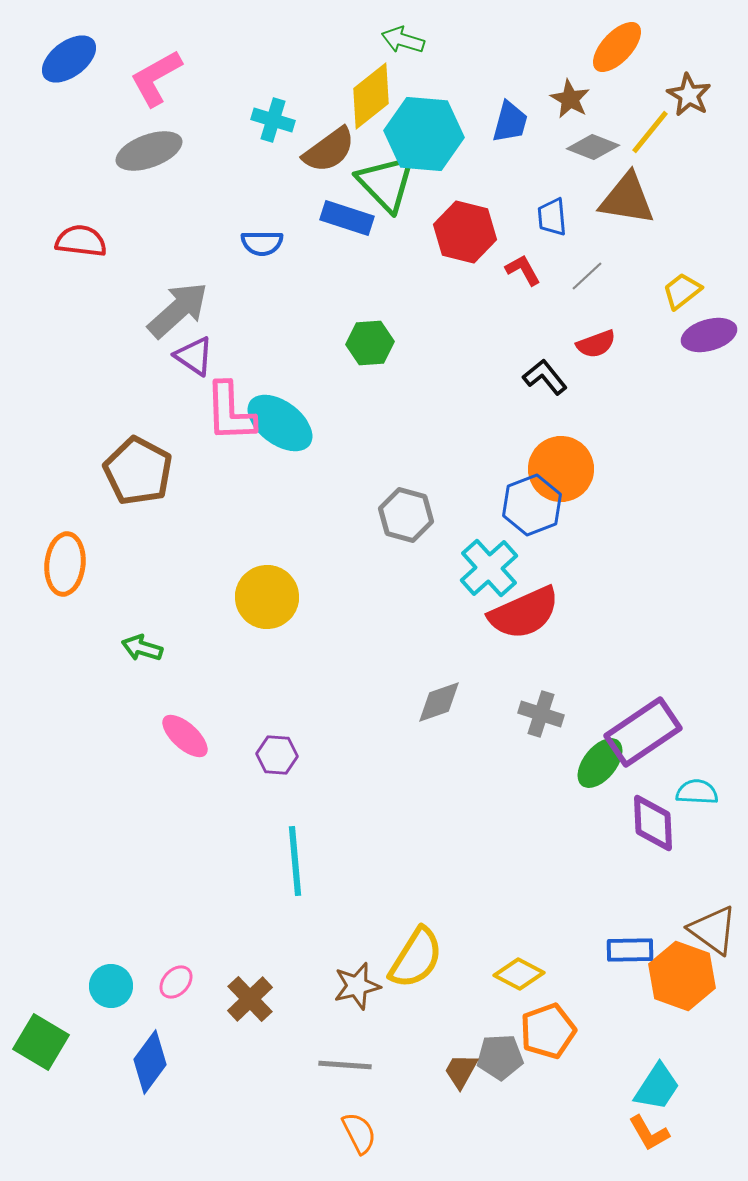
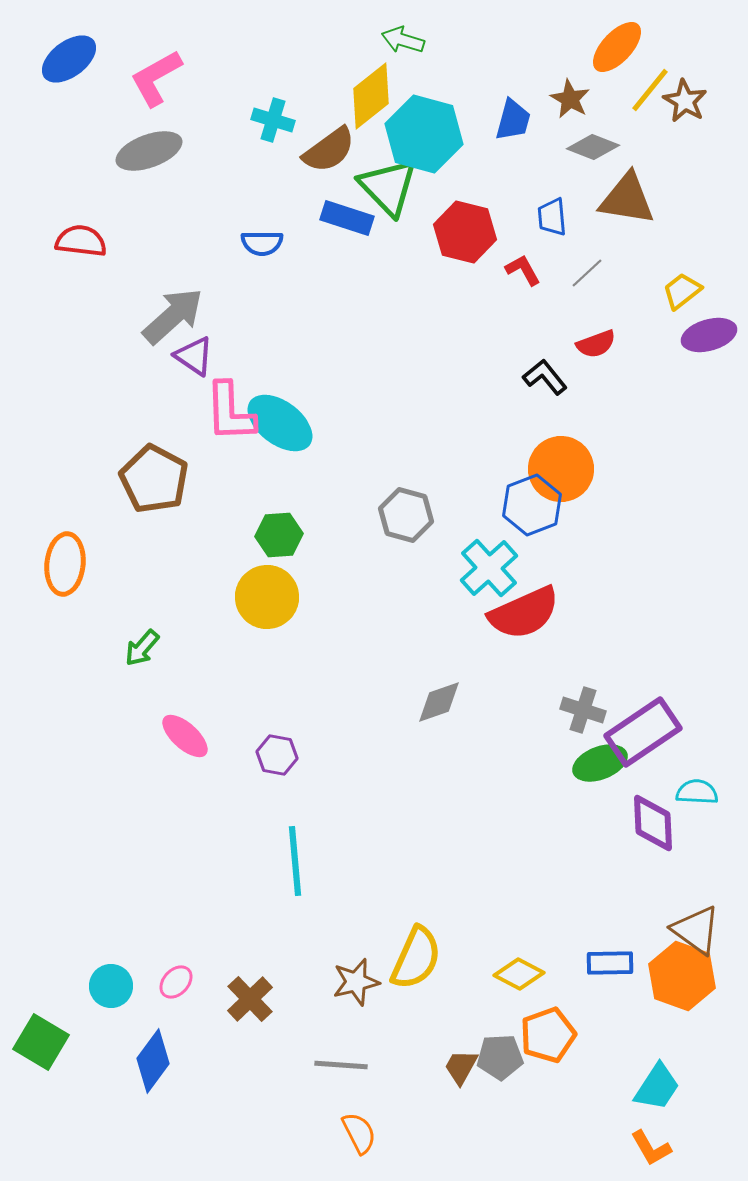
brown star at (689, 95): moved 4 px left, 6 px down
blue trapezoid at (510, 122): moved 3 px right, 2 px up
yellow line at (650, 132): moved 42 px up
cyan hexagon at (424, 134): rotated 10 degrees clockwise
green triangle at (386, 183): moved 2 px right, 4 px down
gray line at (587, 276): moved 3 px up
gray arrow at (178, 310): moved 5 px left, 6 px down
green hexagon at (370, 343): moved 91 px left, 192 px down
brown pentagon at (138, 471): moved 16 px right, 8 px down
green arrow at (142, 648): rotated 66 degrees counterclockwise
gray cross at (541, 714): moved 42 px right, 4 px up
purple hexagon at (277, 755): rotated 6 degrees clockwise
green ellipse at (600, 763): rotated 30 degrees clockwise
brown triangle at (713, 930): moved 17 px left
blue rectangle at (630, 950): moved 20 px left, 13 px down
yellow semicircle at (416, 958): rotated 8 degrees counterclockwise
brown star at (357, 986): moved 1 px left, 4 px up
orange pentagon at (548, 1031): moved 4 px down
blue diamond at (150, 1062): moved 3 px right, 1 px up
gray line at (345, 1065): moved 4 px left
brown trapezoid at (461, 1071): moved 4 px up
orange L-shape at (649, 1133): moved 2 px right, 15 px down
